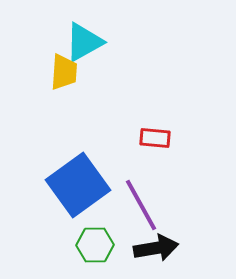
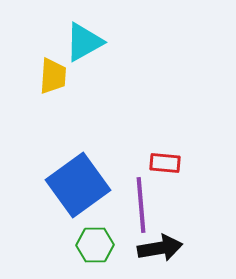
yellow trapezoid: moved 11 px left, 4 px down
red rectangle: moved 10 px right, 25 px down
purple line: rotated 24 degrees clockwise
black arrow: moved 4 px right
